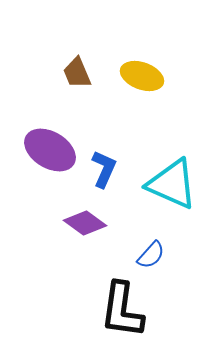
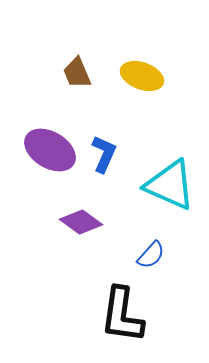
blue L-shape: moved 15 px up
cyan triangle: moved 2 px left, 1 px down
purple diamond: moved 4 px left, 1 px up
black L-shape: moved 5 px down
